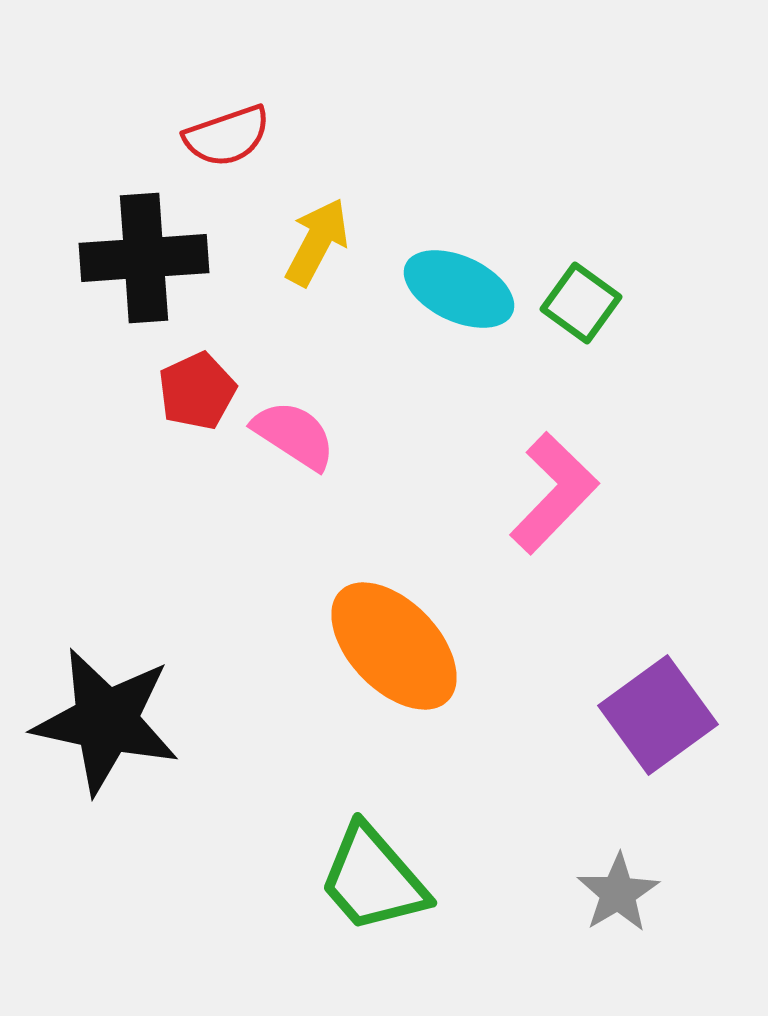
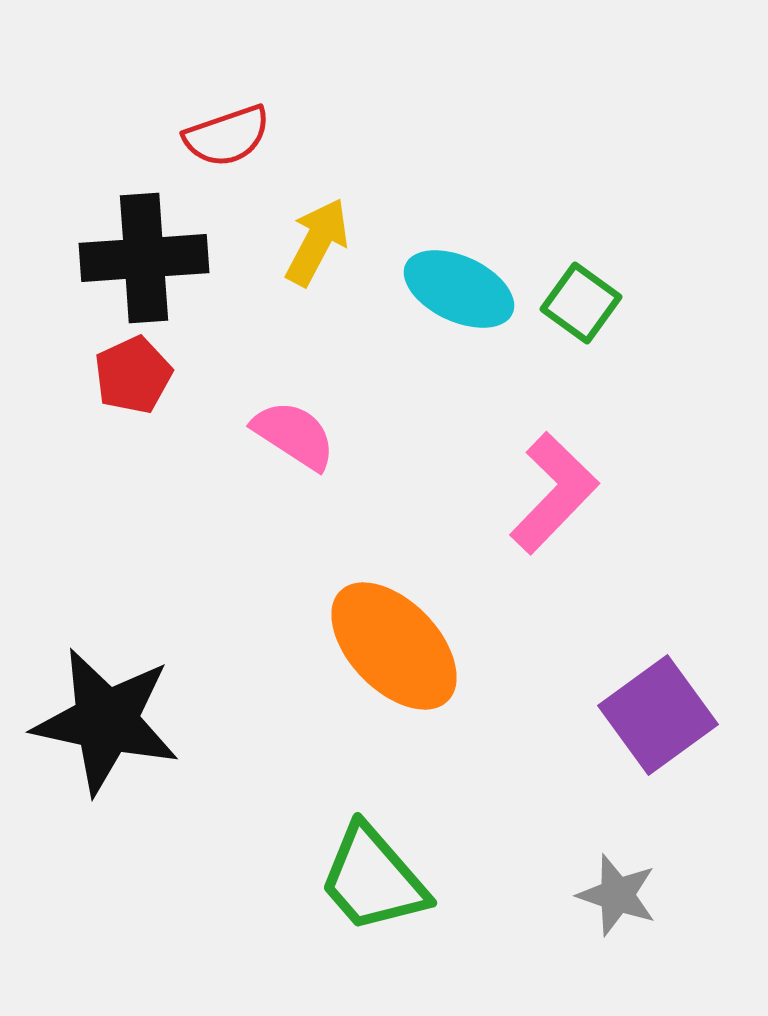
red pentagon: moved 64 px left, 16 px up
gray star: moved 1 px left, 2 px down; rotated 22 degrees counterclockwise
